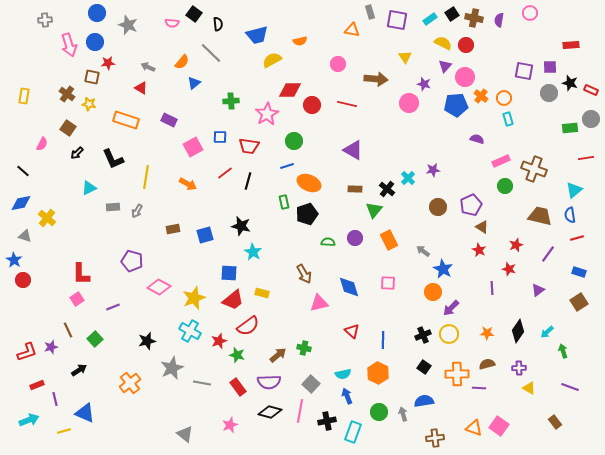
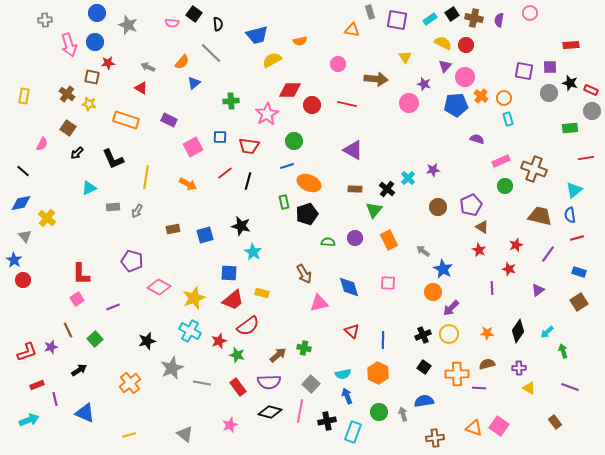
gray circle at (591, 119): moved 1 px right, 8 px up
gray triangle at (25, 236): rotated 32 degrees clockwise
yellow line at (64, 431): moved 65 px right, 4 px down
